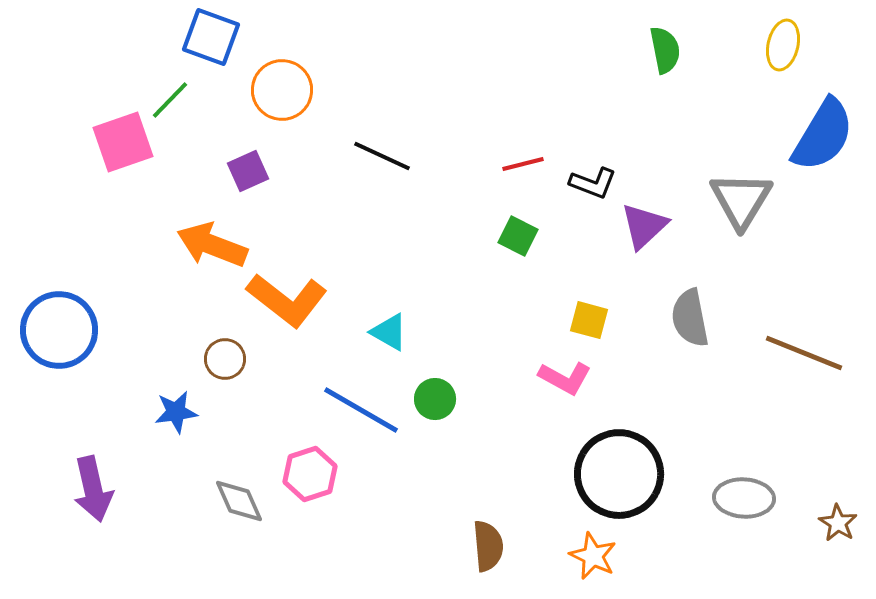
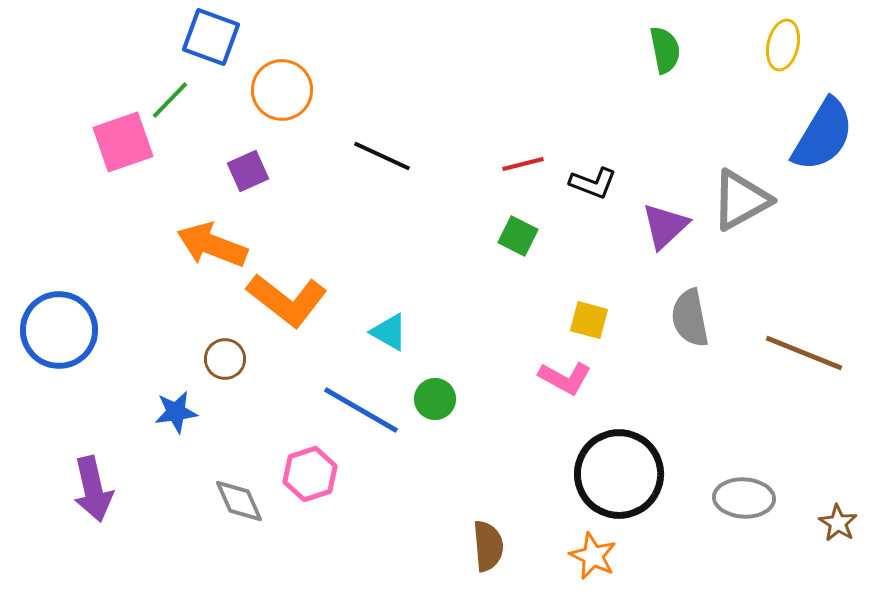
gray triangle: rotated 30 degrees clockwise
purple triangle: moved 21 px right
